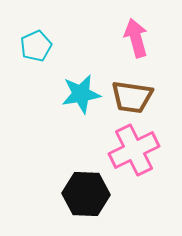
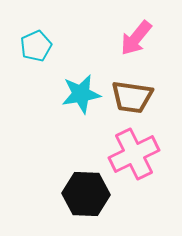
pink arrow: rotated 126 degrees counterclockwise
pink cross: moved 4 px down
